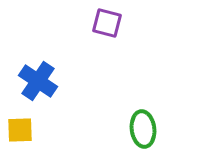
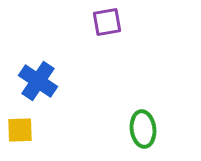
purple square: moved 1 px up; rotated 24 degrees counterclockwise
